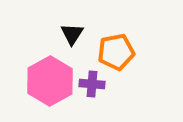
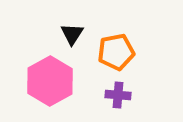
purple cross: moved 26 px right, 11 px down
